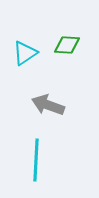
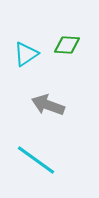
cyan triangle: moved 1 px right, 1 px down
cyan line: rotated 57 degrees counterclockwise
